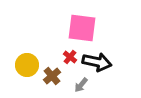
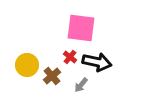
pink square: moved 1 px left
